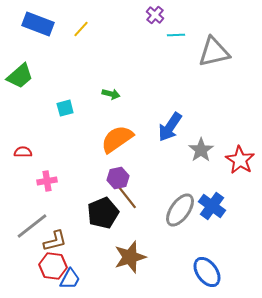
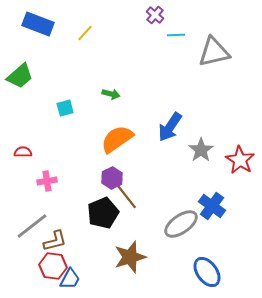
yellow line: moved 4 px right, 4 px down
purple hexagon: moved 6 px left; rotated 15 degrees counterclockwise
gray ellipse: moved 1 px right, 14 px down; rotated 20 degrees clockwise
